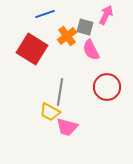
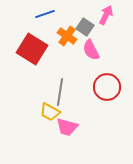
gray square: rotated 18 degrees clockwise
orange cross: rotated 18 degrees counterclockwise
